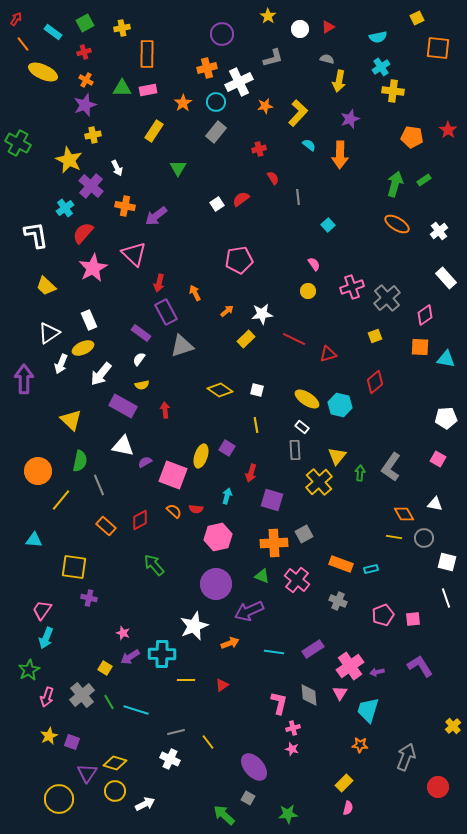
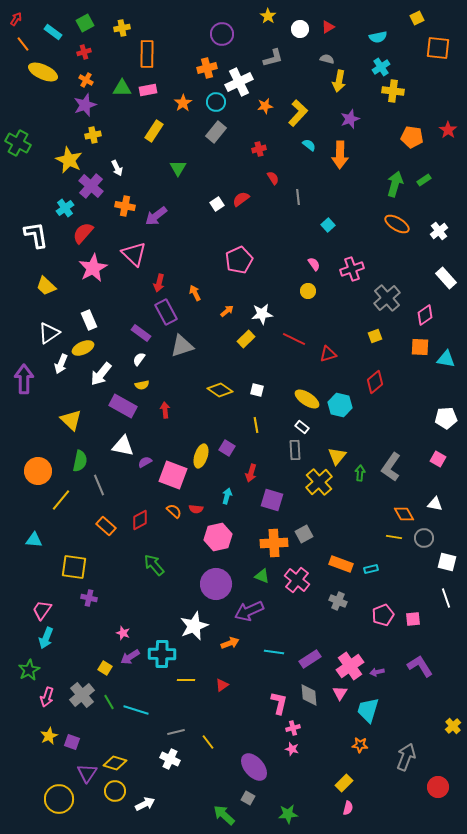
pink pentagon at (239, 260): rotated 16 degrees counterclockwise
pink cross at (352, 287): moved 18 px up
purple rectangle at (313, 649): moved 3 px left, 10 px down
